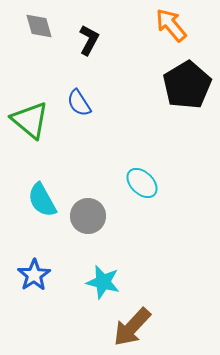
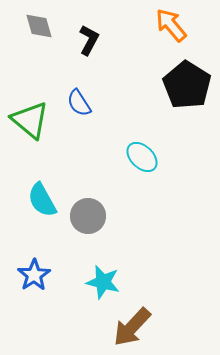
black pentagon: rotated 9 degrees counterclockwise
cyan ellipse: moved 26 px up
